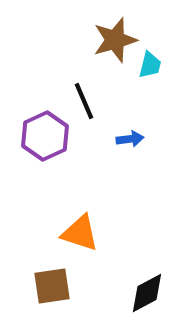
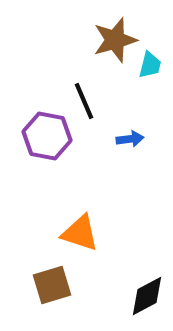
purple hexagon: moved 2 px right; rotated 24 degrees counterclockwise
brown square: moved 1 px up; rotated 9 degrees counterclockwise
black diamond: moved 3 px down
